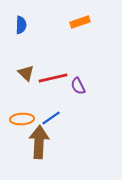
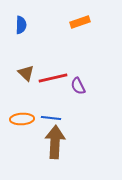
blue line: rotated 42 degrees clockwise
brown arrow: moved 16 px right
